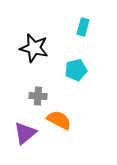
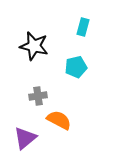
black star: moved 2 px up
cyan pentagon: moved 3 px up
gray cross: rotated 12 degrees counterclockwise
purple triangle: moved 5 px down
